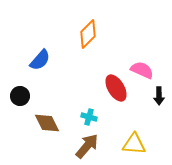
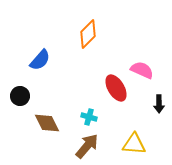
black arrow: moved 8 px down
